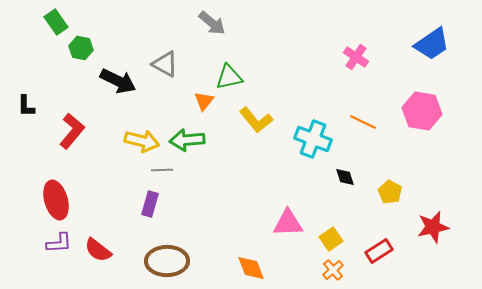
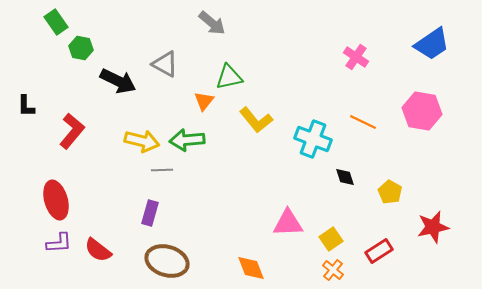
purple rectangle: moved 9 px down
brown ellipse: rotated 18 degrees clockwise
orange cross: rotated 10 degrees counterclockwise
